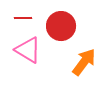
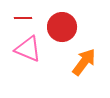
red circle: moved 1 px right, 1 px down
pink triangle: moved 1 px up; rotated 8 degrees counterclockwise
